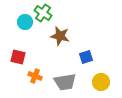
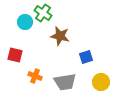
red square: moved 3 px left, 2 px up
